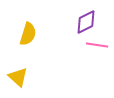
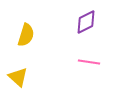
yellow semicircle: moved 2 px left, 1 px down
pink line: moved 8 px left, 17 px down
